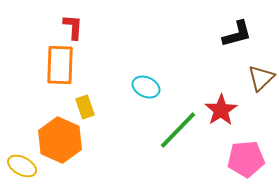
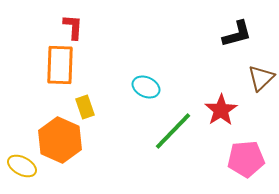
green line: moved 5 px left, 1 px down
